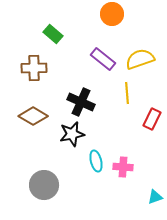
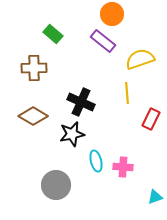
purple rectangle: moved 18 px up
red rectangle: moved 1 px left
gray circle: moved 12 px right
